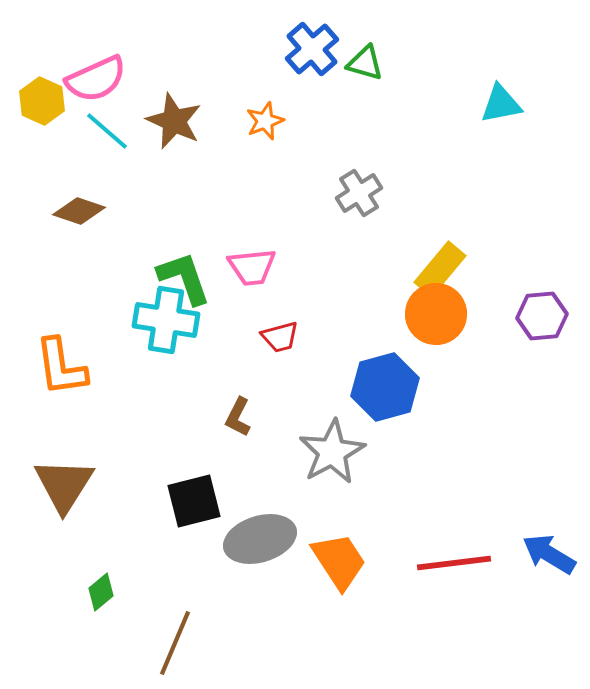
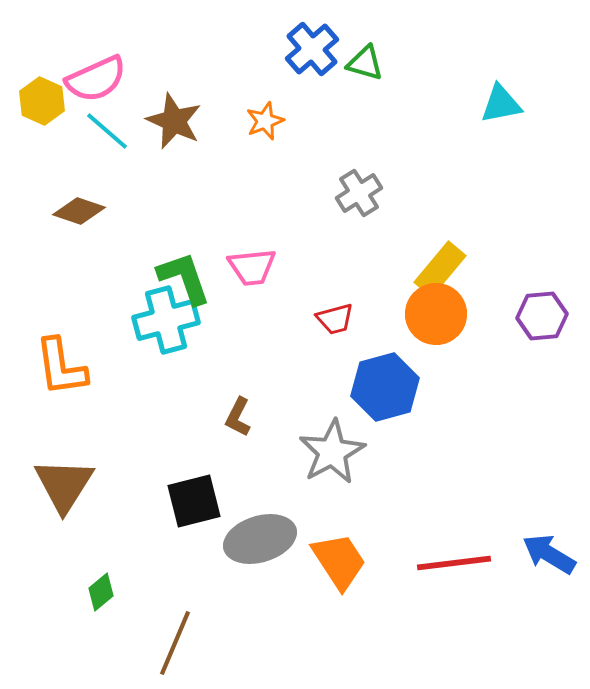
cyan cross: rotated 24 degrees counterclockwise
red trapezoid: moved 55 px right, 18 px up
